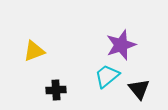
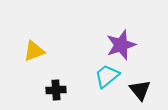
black triangle: moved 1 px right, 1 px down
